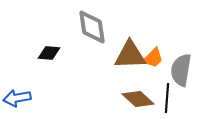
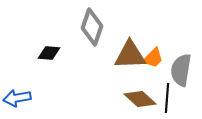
gray diamond: rotated 27 degrees clockwise
brown diamond: moved 2 px right
